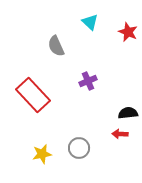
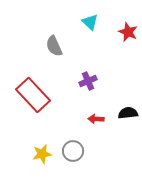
gray semicircle: moved 2 px left
red arrow: moved 24 px left, 15 px up
gray circle: moved 6 px left, 3 px down
